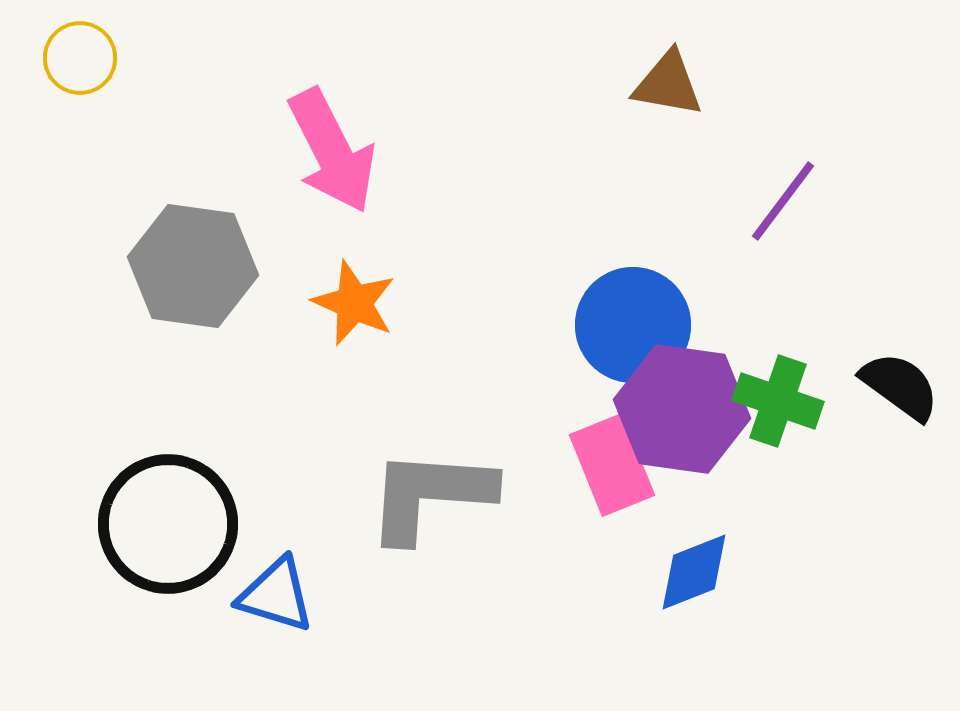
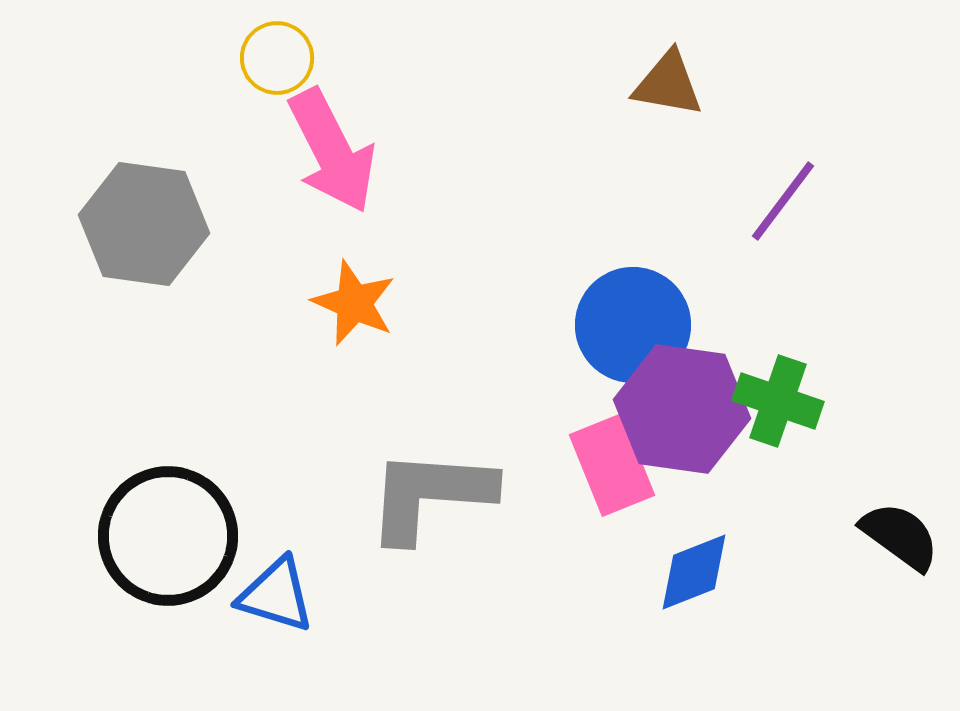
yellow circle: moved 197 px right
gray hexagon: moved 49 px left, 42 px up
black semicircle: moved 150 px down
black circle: moved 12 px down
